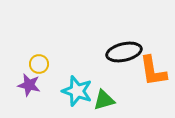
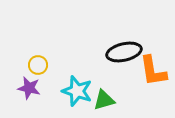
yellow circle: moved 1 px left, 1 px down
purple star: moved 3 px down
